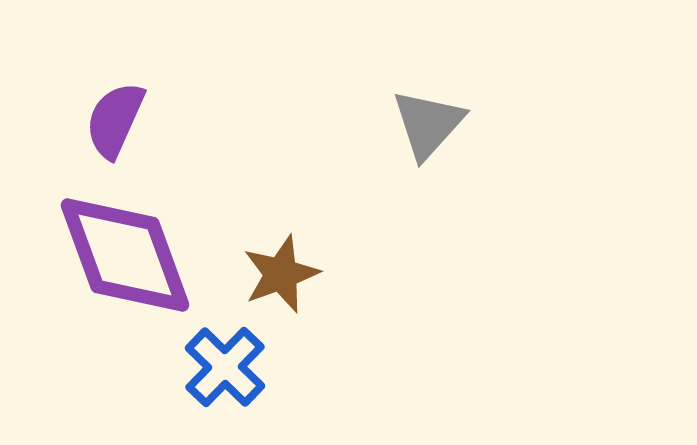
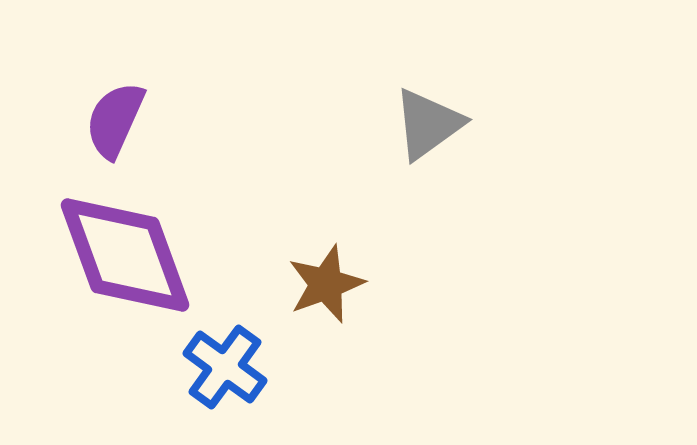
gray triangle: rotated 12 degrees clockwise
brown star: moved 45 px right, 10 px down
blue cross: rotated 8 degrees counterclockwise
